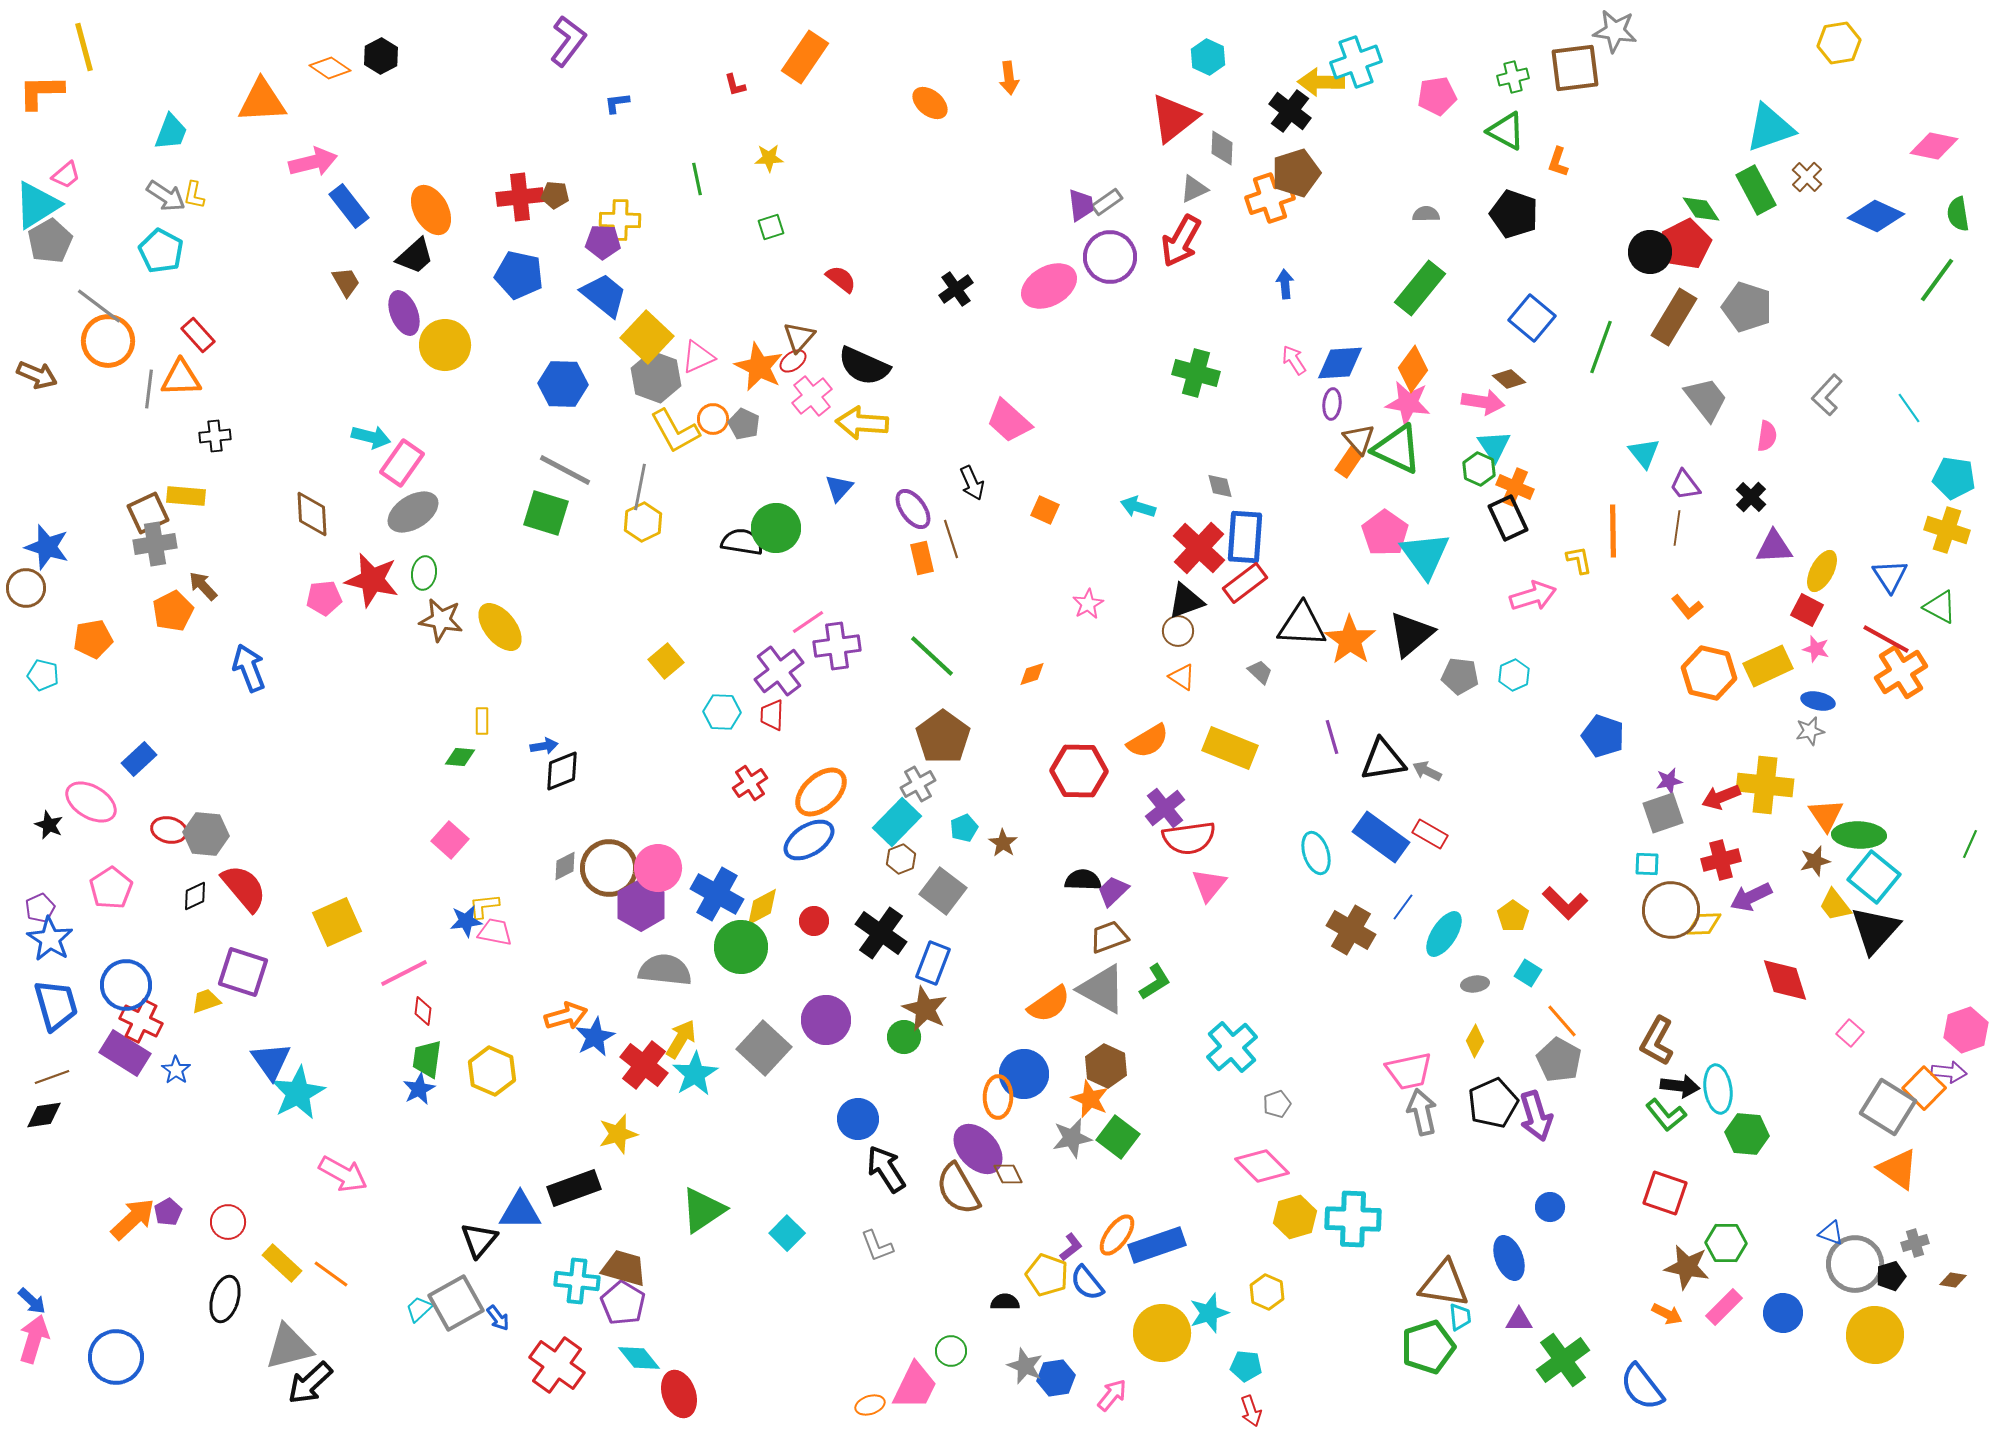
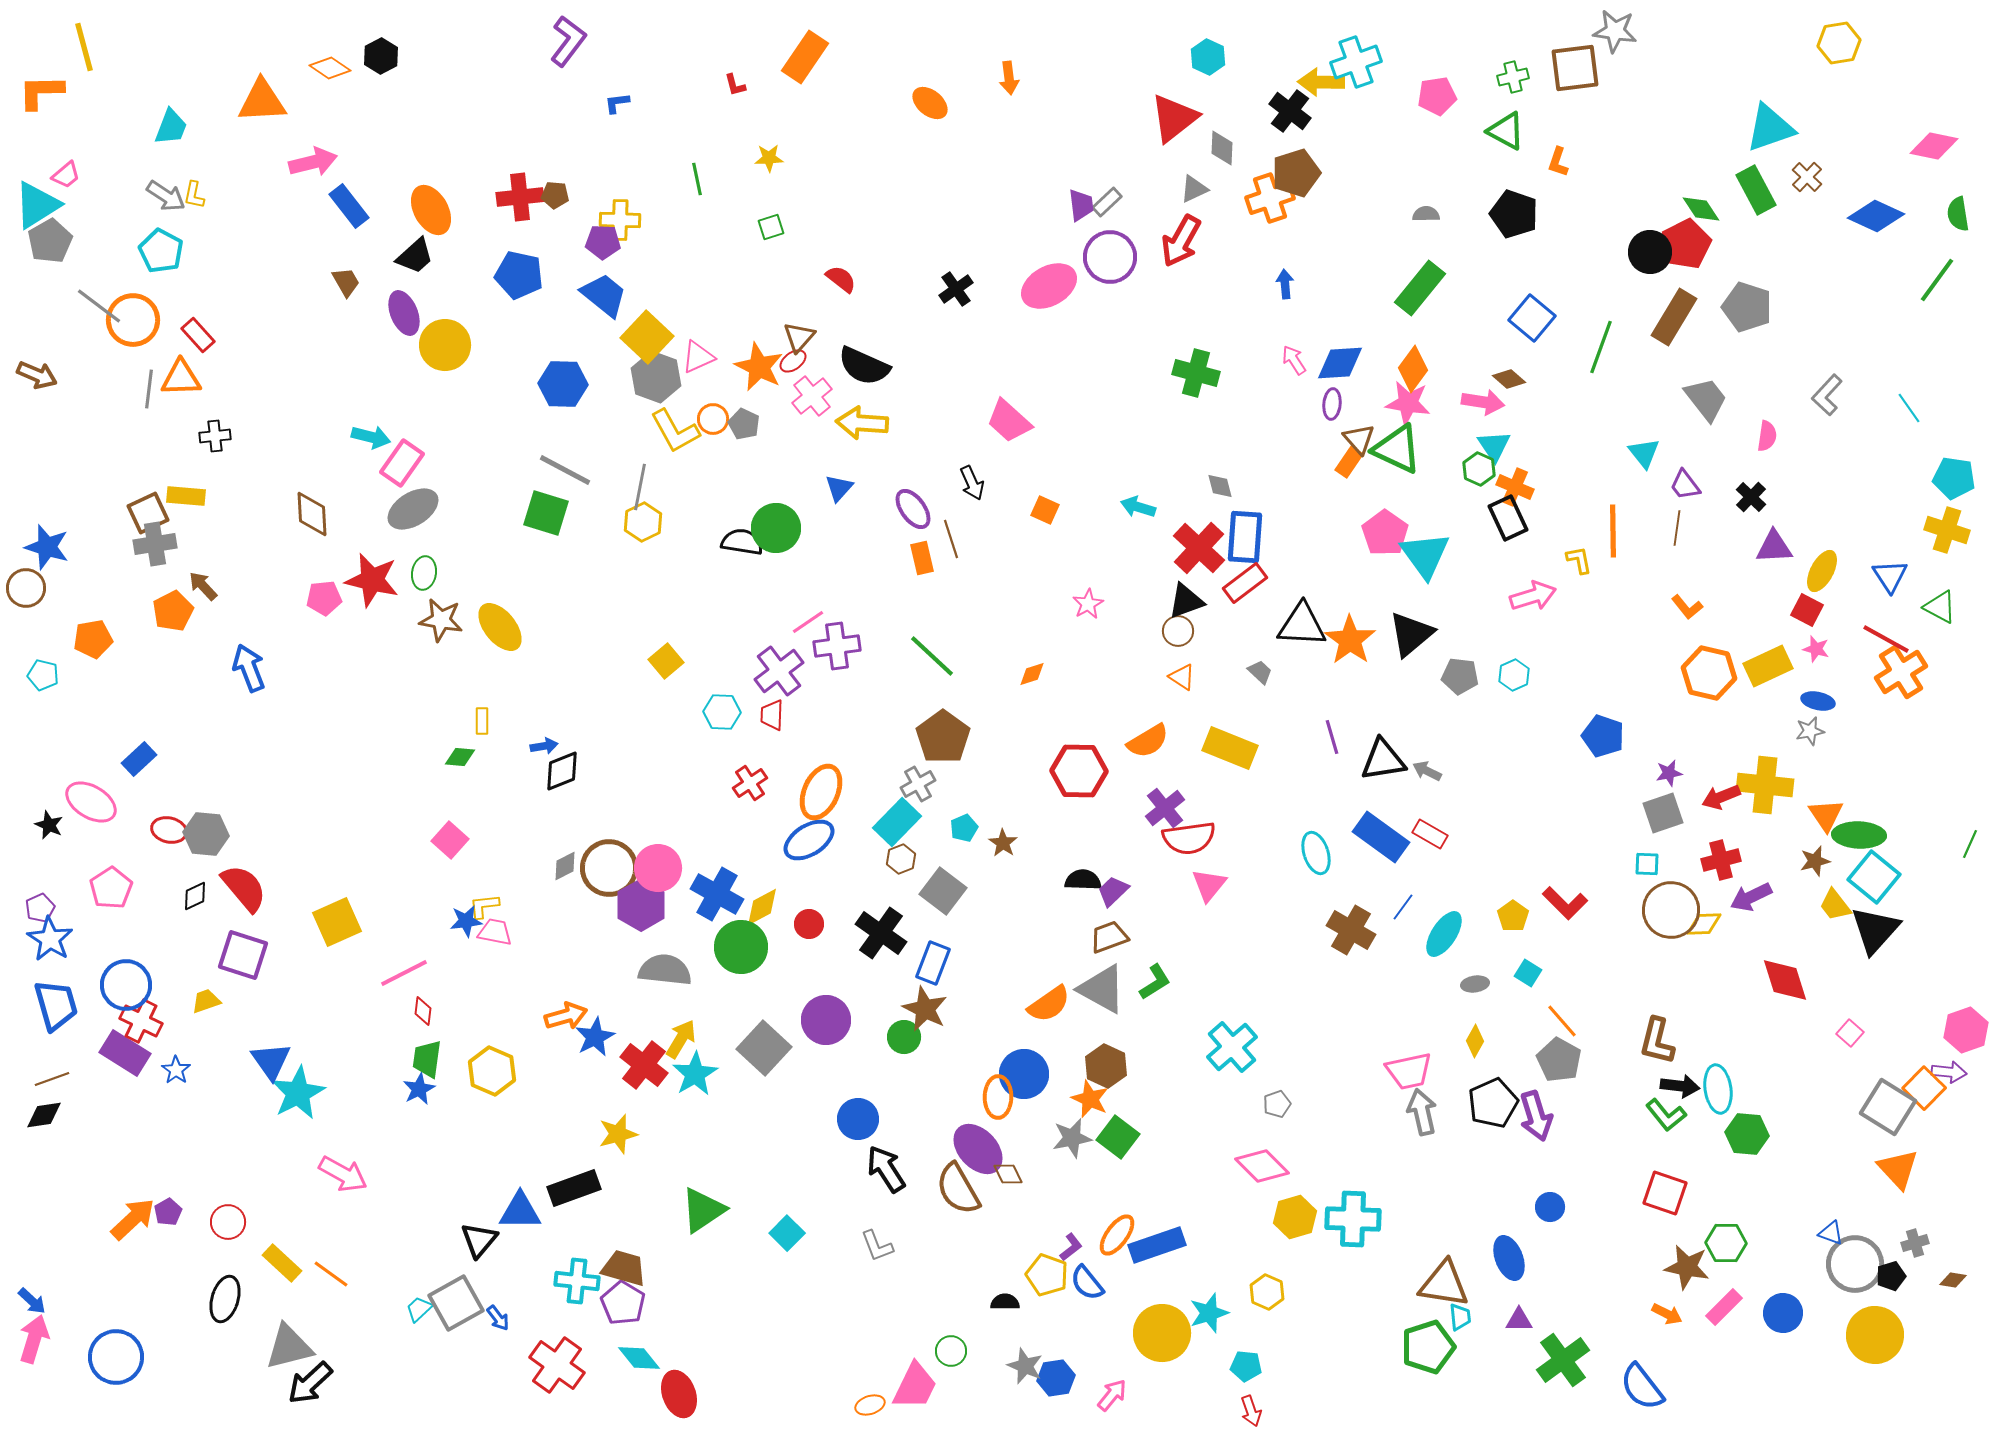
cyan trapezoid at (171, 132): moved 5 px up
gray rectangle at (1107, 202): rotated 8 degrees counterclockwise
orange circle at (108, 341): moved 25 px right, 21 px up
gray ellipse at (413, 512): moved 3 px up
purple star at (1669, 781): moved 8 px up
orange ellipse at (821, 792): rotated 24 degrees counterclockwise
red circle at (814, 921): moved 5 px left, 3 px down
purple square at (243, 972): moved 17 px up
brown L-shape at (1657, 1041): rotated 15 degrees counterclockwise
brown line at (52, 1077): moved 2 px down
orange triangle at (1898, 1169): rotated 12 degrees clockwise
